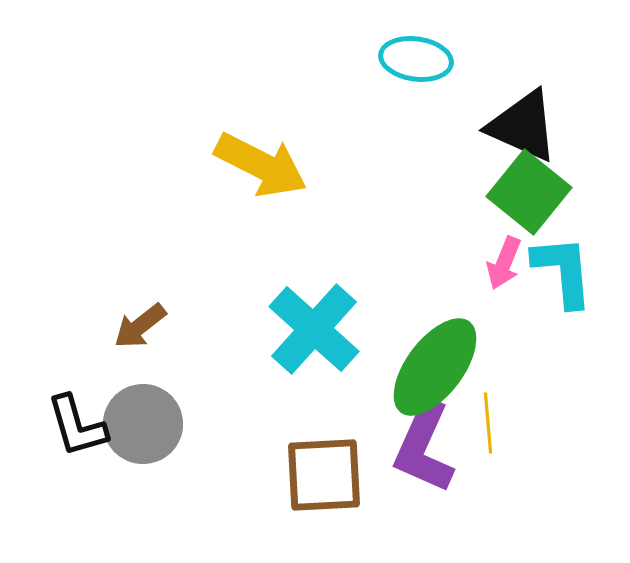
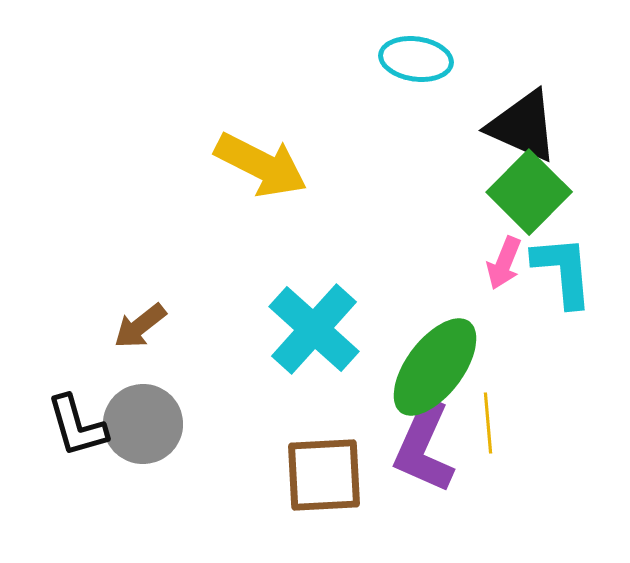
green square: rotated 6 degrees clockwise
